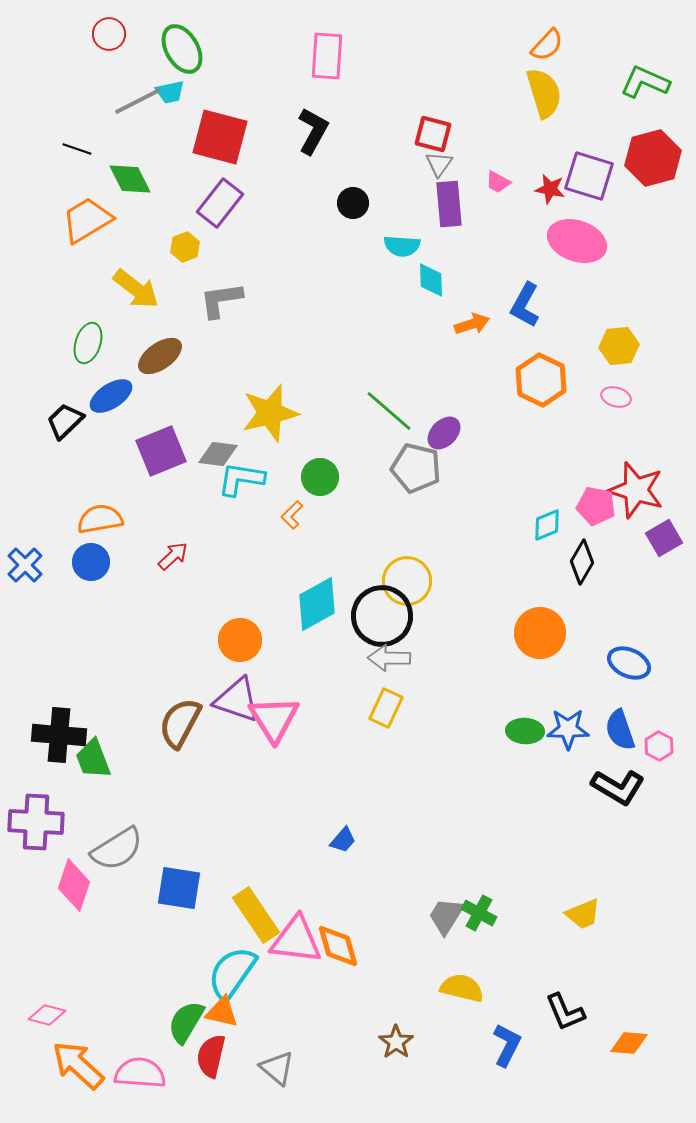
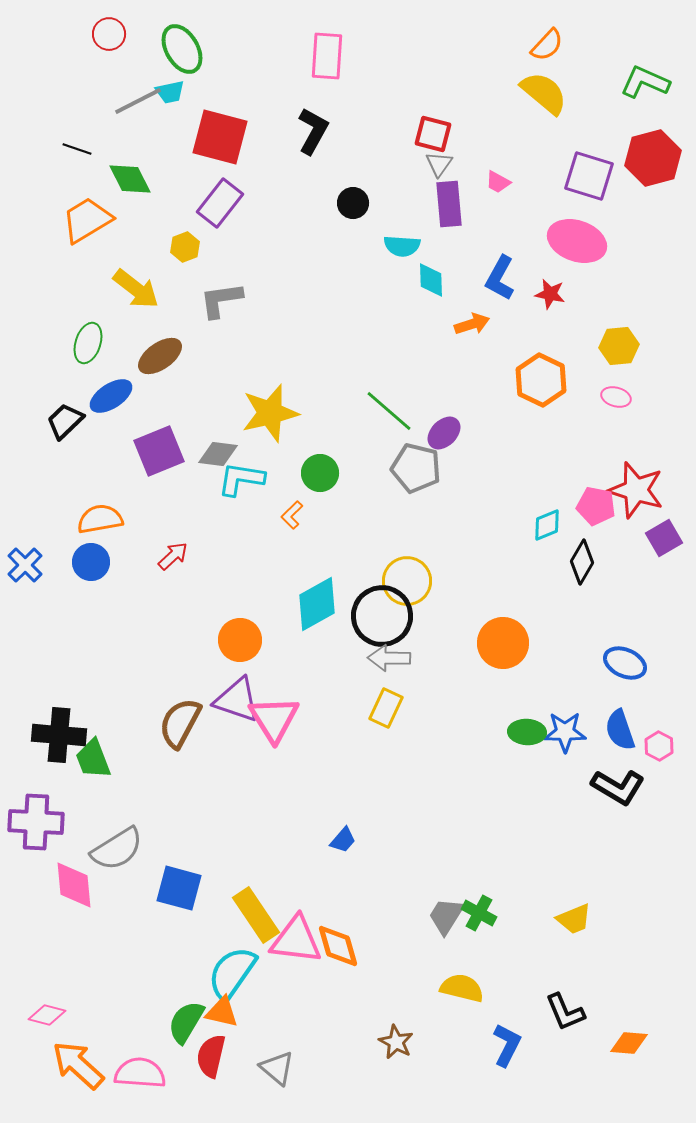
yellow semicircle at (544, 93): rotated 33 degrees counterclockwise
red star at (550, 189): moved 105 px down
blue L-shape at (525, 305): moved 25 px left, 27 px up
purple square at (161, 451): moved 2 px left
green circle at (320, 477): moved 4 px up
orange circle at (540, 633): moved 37 px left, 10 px down
blue ellipse at (629, 663): moved 4 px left
blue star at (568, 729): moved 3 px left, 3 px down
green ellipse at (525, 731): moved 2 px right, 1 px down
pink diamond at (74, 885): rotated 24 degrees counterclockwise
blue square at (179, 888): rotated 6 degrees clockwise
yellow trapezoid at (583, 914): moved 9 px left, 5 px down
brown star at (396, 1042): rotated 8 degrees counterclockwise
